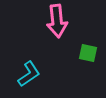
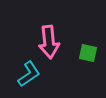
pink arrow: moved 8 px left, 21 px down
